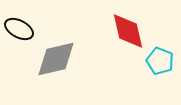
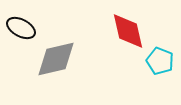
black ellipse: moved 2 px right, 1 px up
